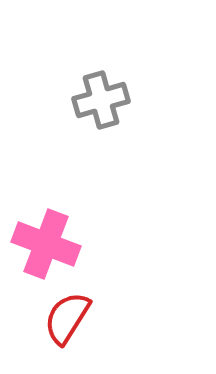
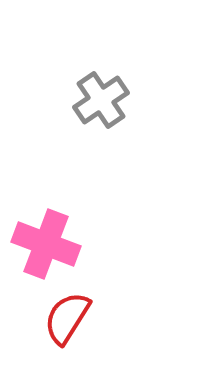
gray cross: rotated 18 degrees counterclockwise
